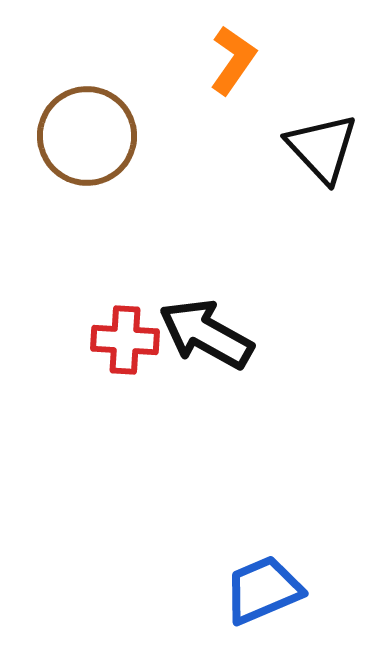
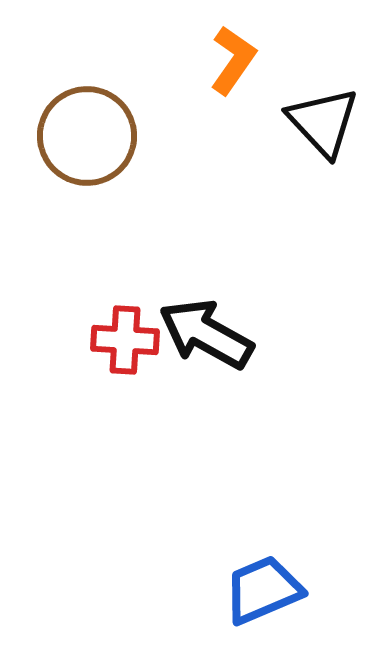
black triangle: moved 1 px right, 26 px up
